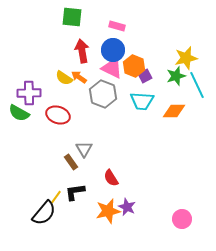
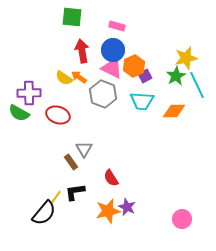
orange hexagon: rotated 15 degrees clockwise
green star: rotated 12 degrees counterclockwise
